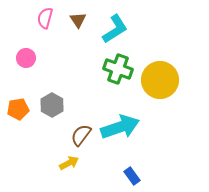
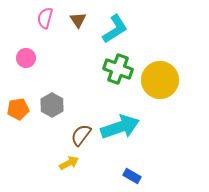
blue rectangle: rotated 24 degrees counterclockwise
